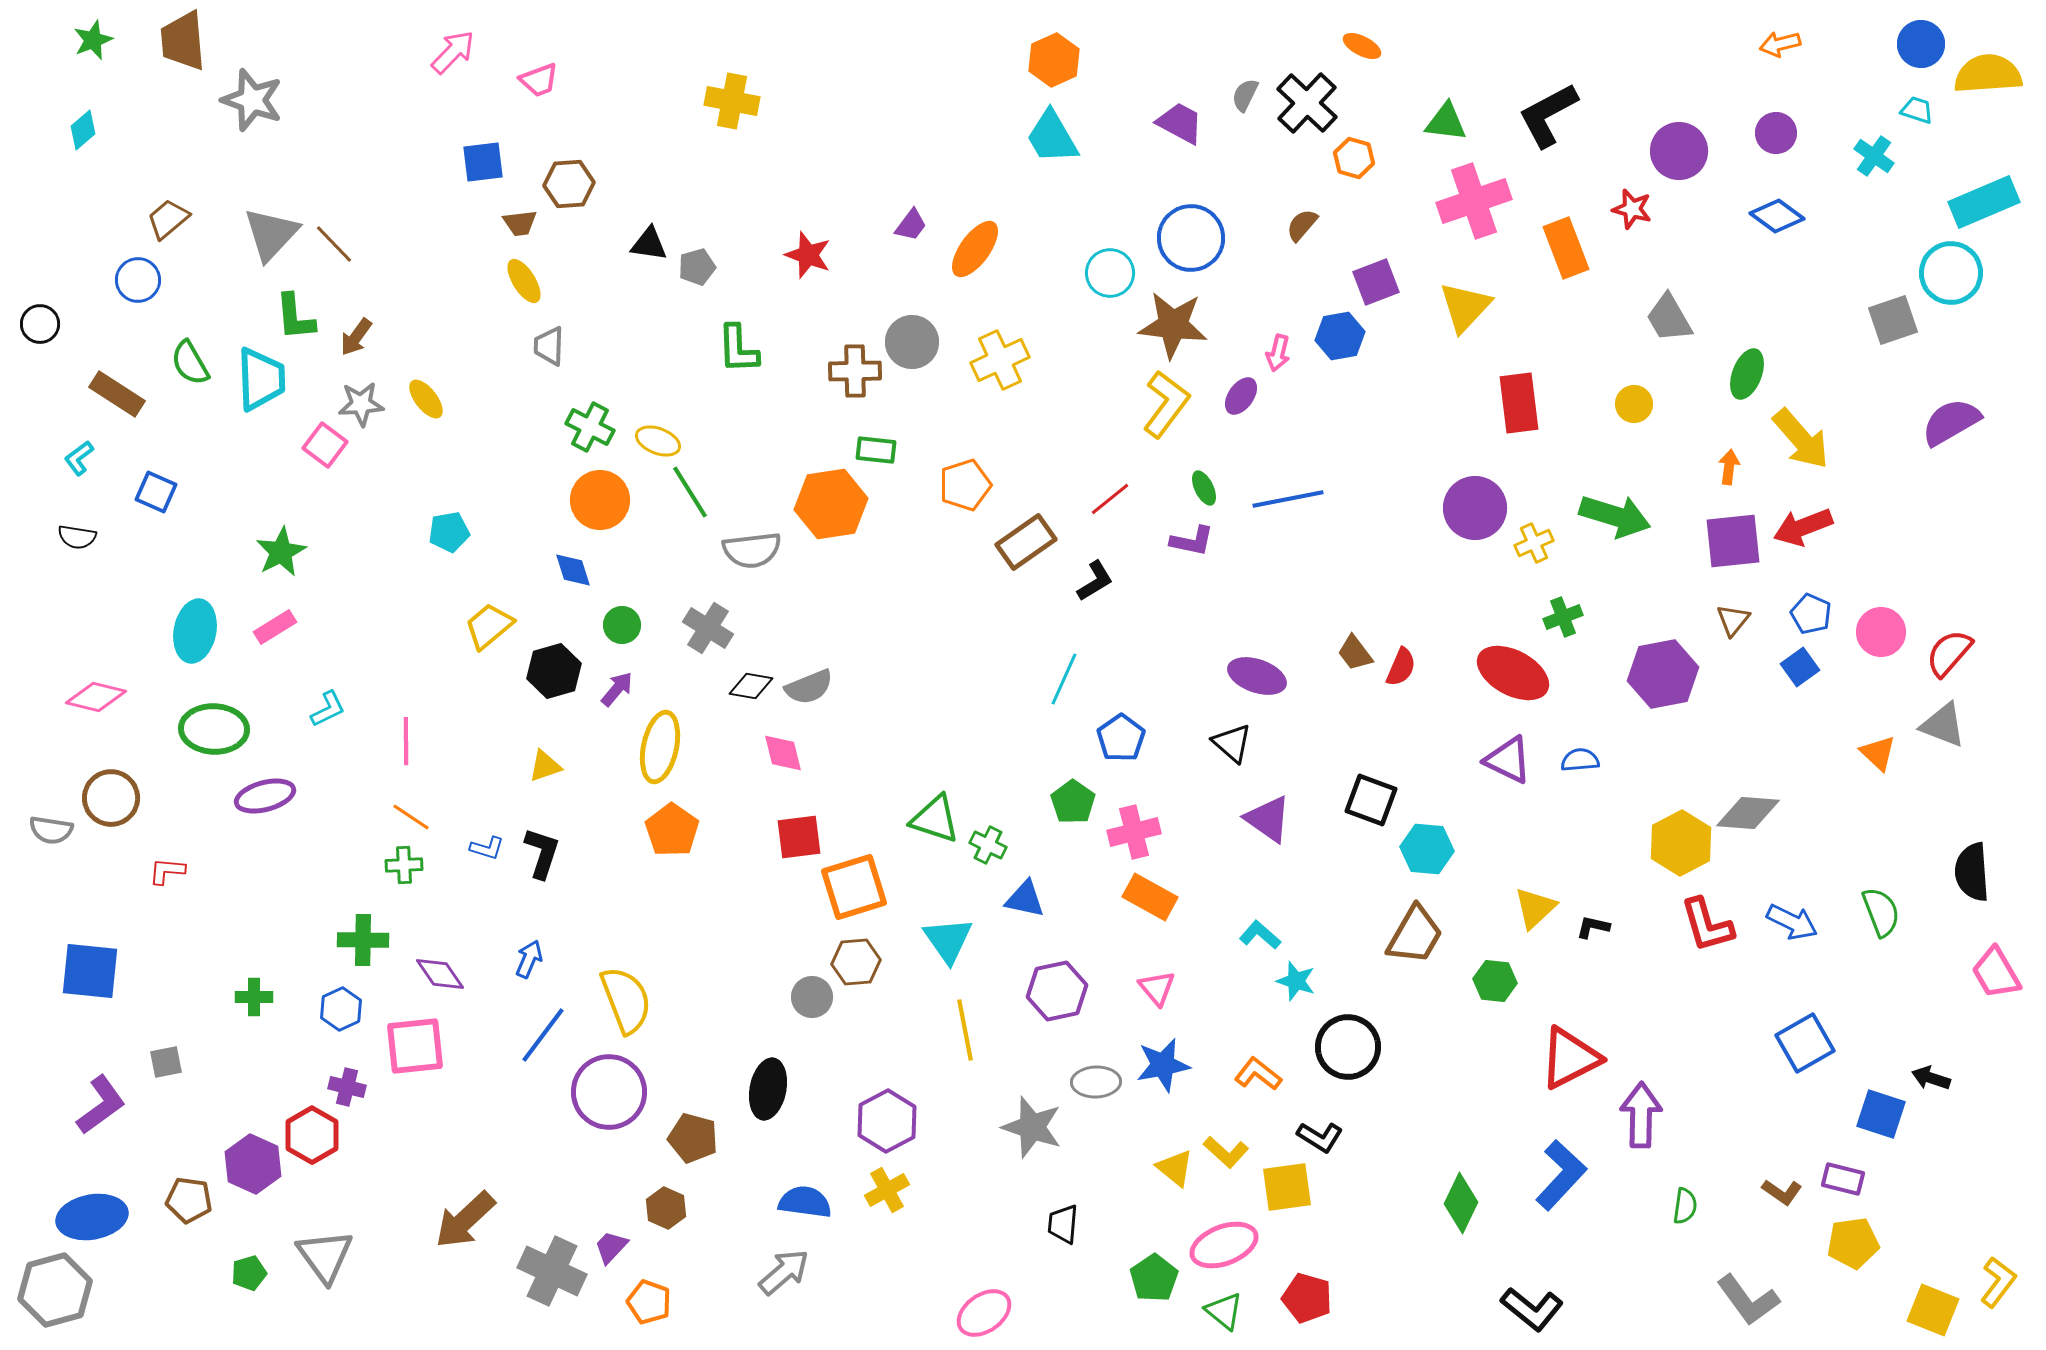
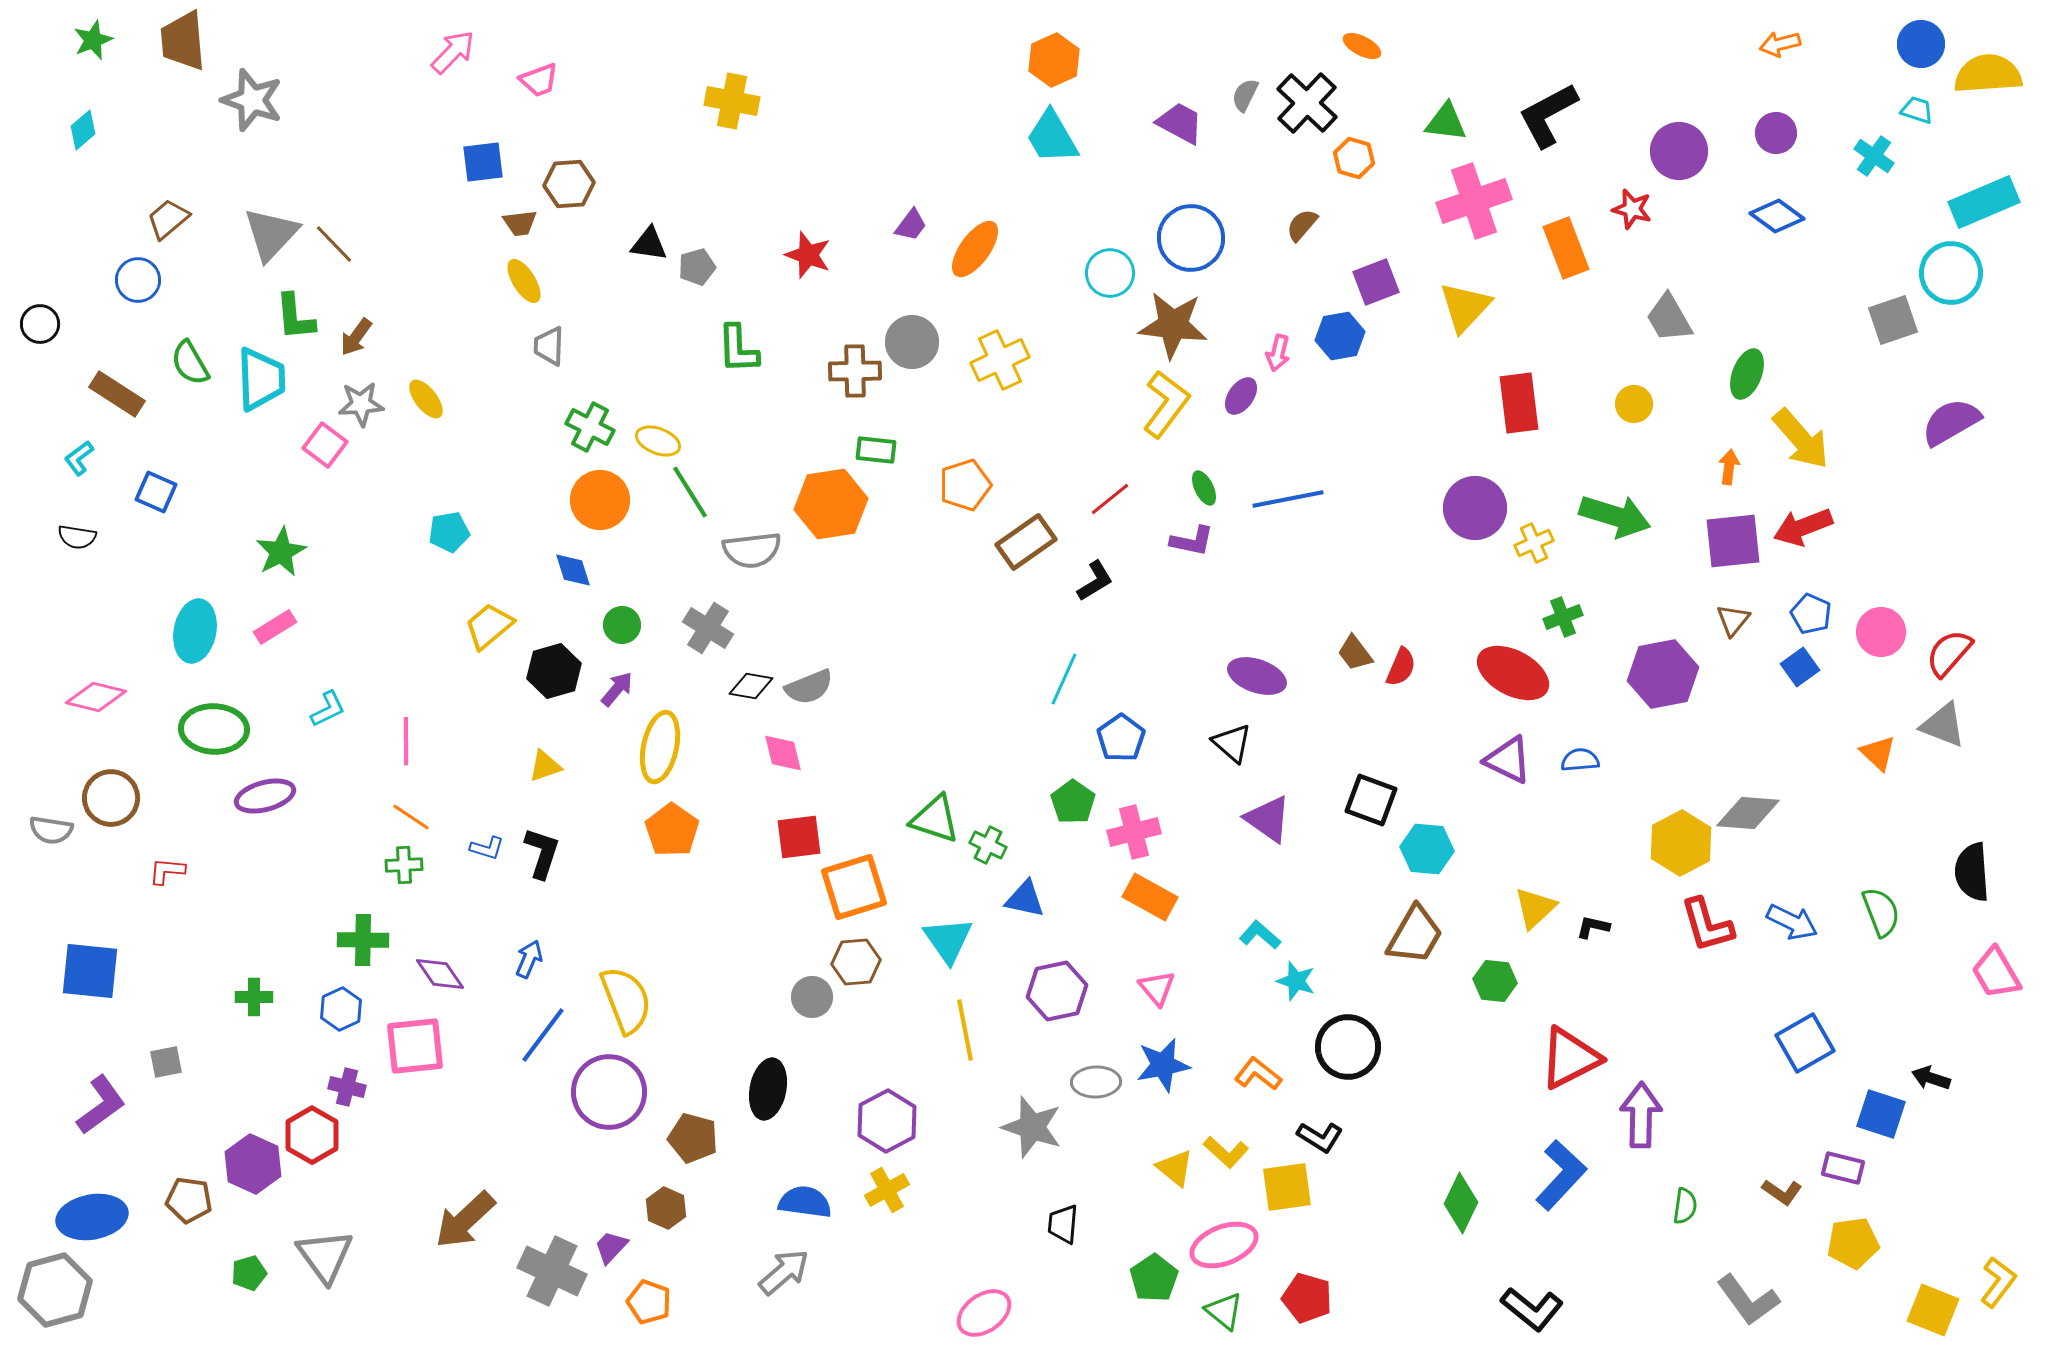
purple rectangle at (1843, 1179): moved 11 px up
